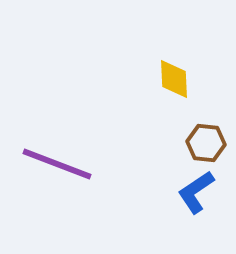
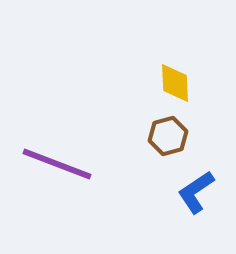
yellow diamond: moved 1 px right, 4 px down
brown hexagon: moved 38 px left, 7 px up; rotated 21 degrees counterclockwise
